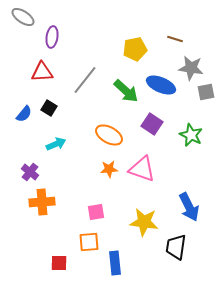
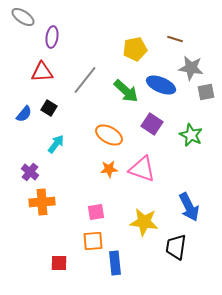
cyan arrow: rotated 30 degrees counterclockwise
orange square: moved 4 px right, 1 px up
